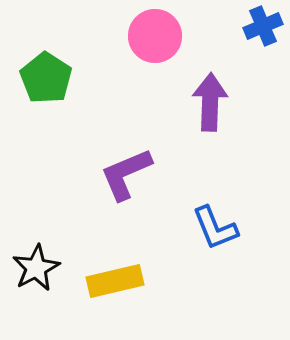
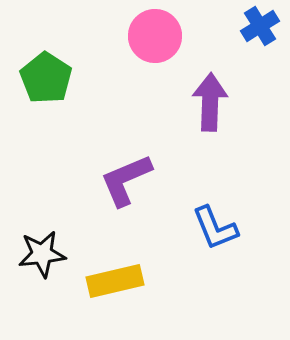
blue cross: moved 3 px left; rotated 9 degrees counterclockwise
purple L-shape: moved 6 px down
black star: moved 6 px right, 14 px up; rotated 21 degrees clockwise
